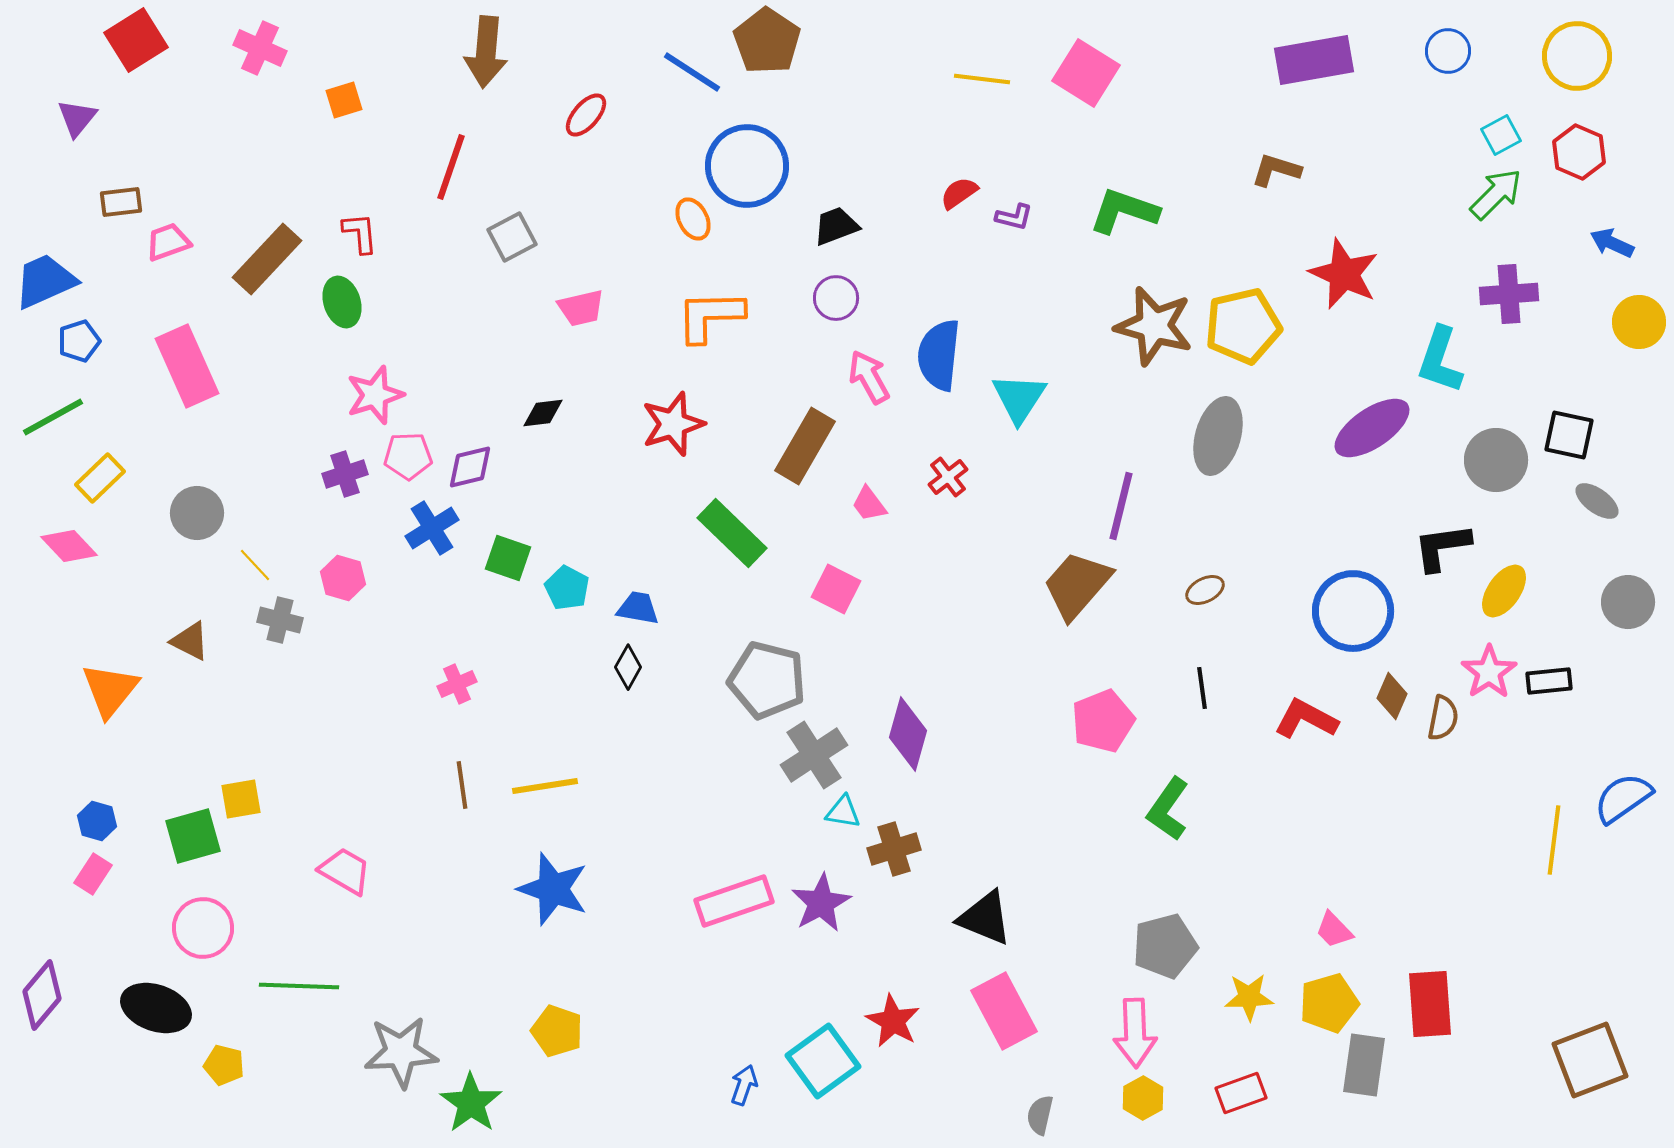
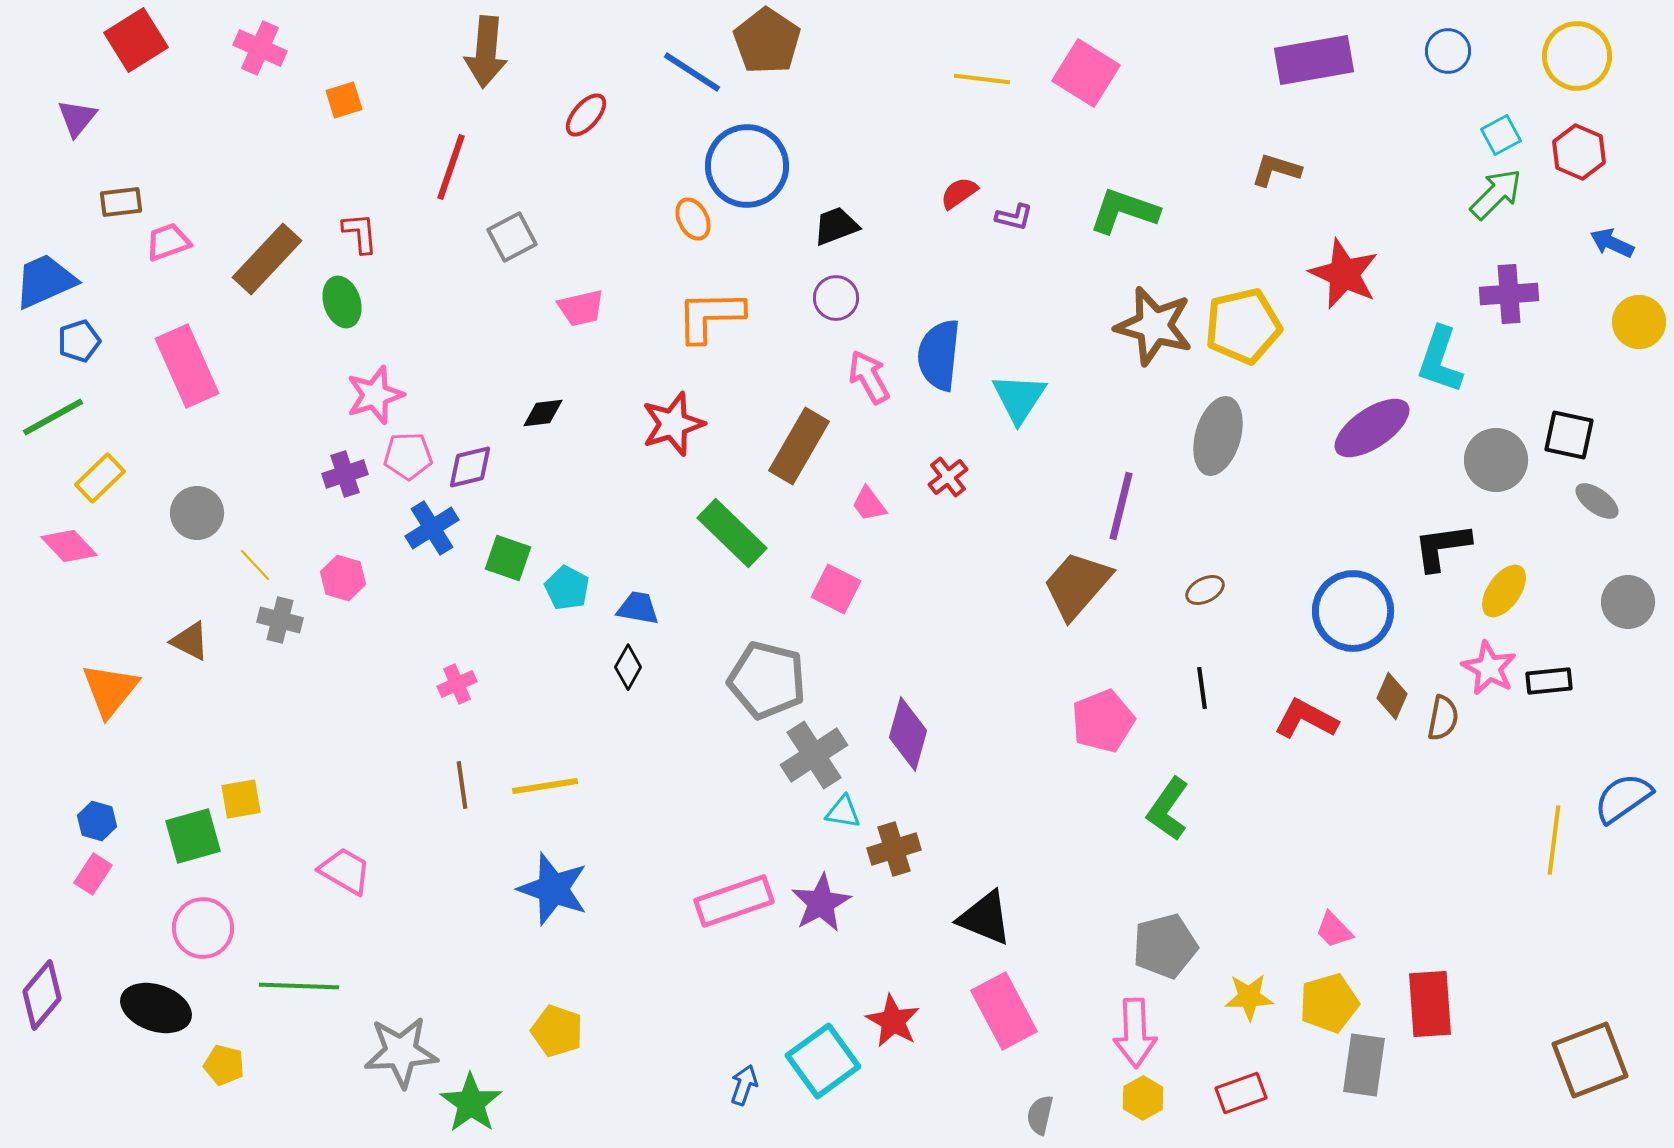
brown rectangle at (805, 446): moved 6 px left
pink star at (1489, 672): moved 4 px up; rotated 10 degrees counterclockwise
